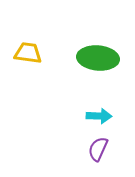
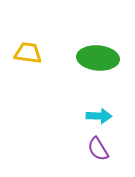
purple semicircle: rotated 55 degrees counterclockwise
